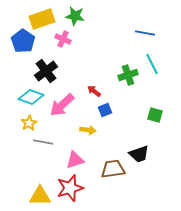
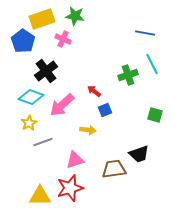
gray line: rotated 30 degrees counterclockwise
brown trapezoid: moved 1 px right
